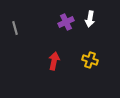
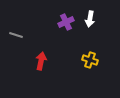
gray line: moved 1 px right, 7 px down; rotated 56 degrees counterclockwise
red arrow: moved 13 px left
